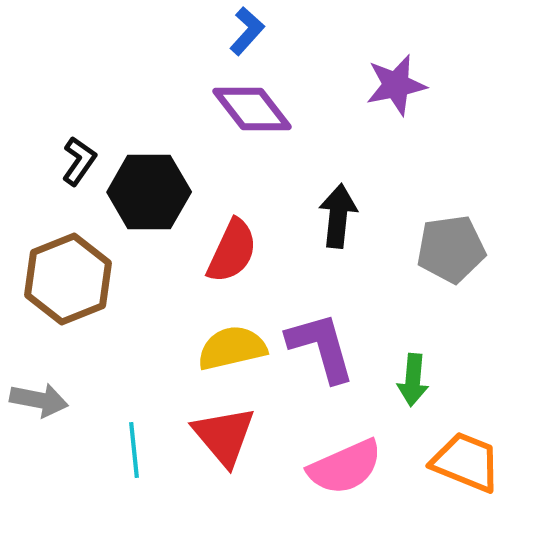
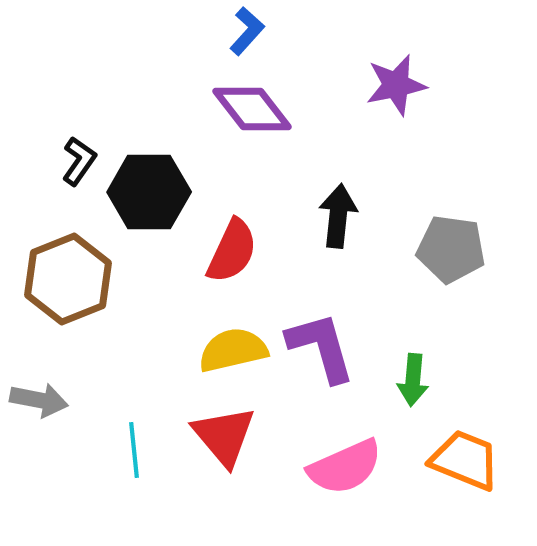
gray pentagon: rotated 16 degrees clockwise
yellow semicircle: moved 1 px right, 2 px down
orange trapezoid: moved 1 px left, 2 px up
